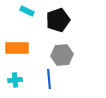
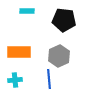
cyan rectangle: rotated 24 degrees counterclockwise
black pentagon: moved 6 px right; rotated 25 degrees clockwise
orange rectangle: moved 2 px right, 4 px down
gray hexagon: moved 3 px left, 1 px down; rotated 20 degrees counterclockwise
